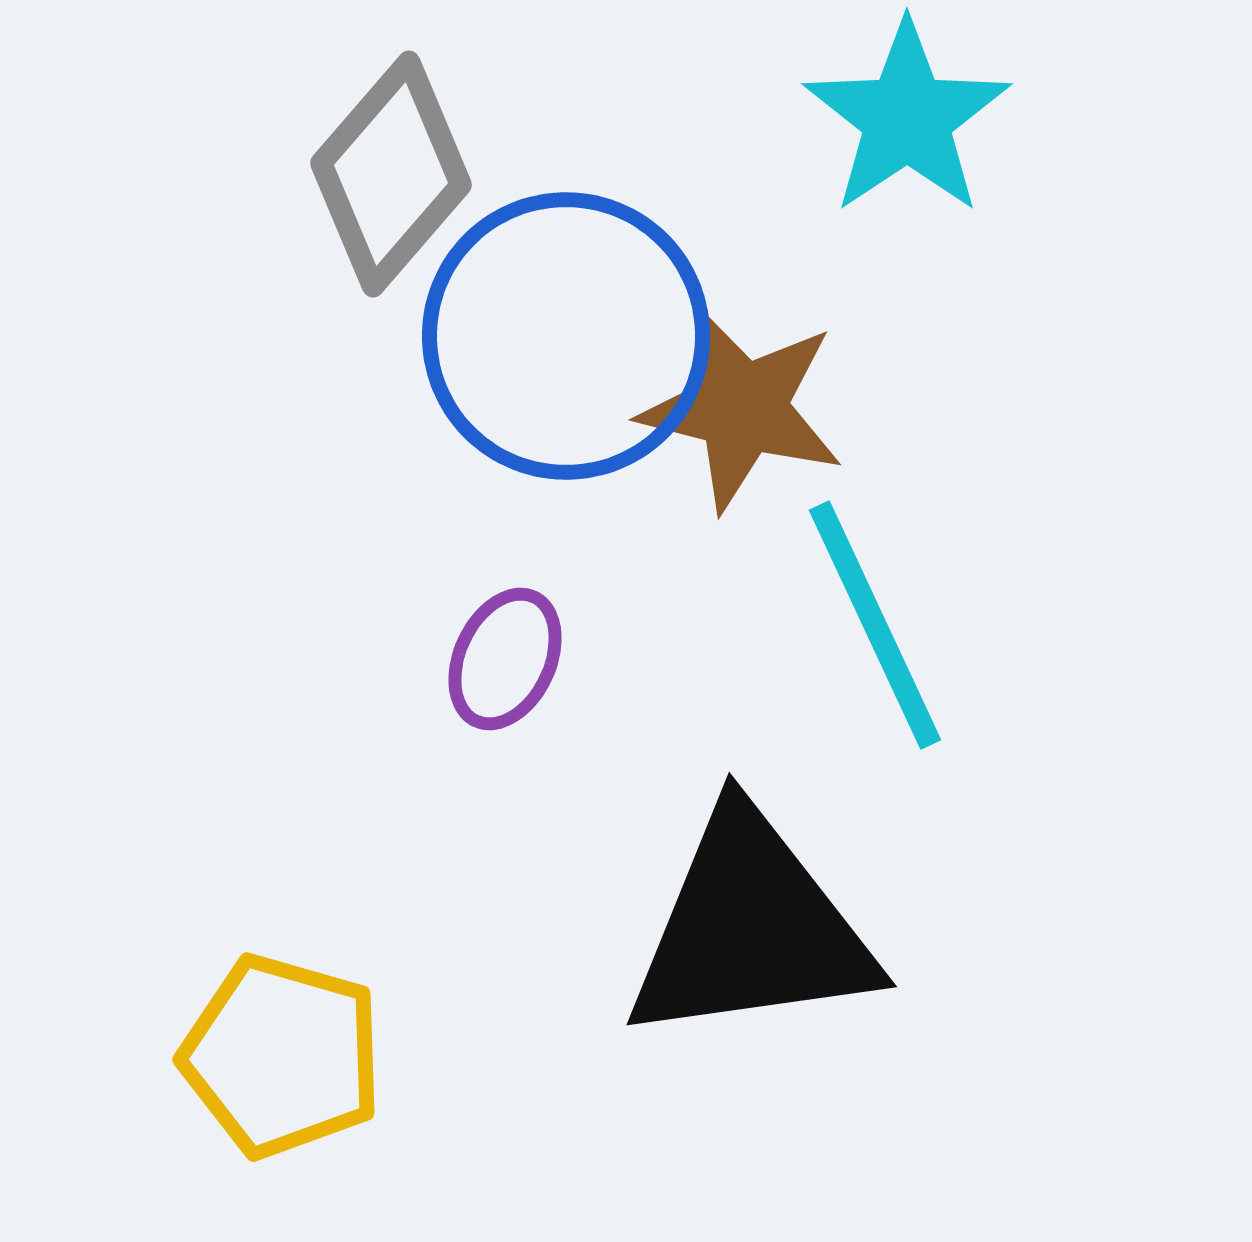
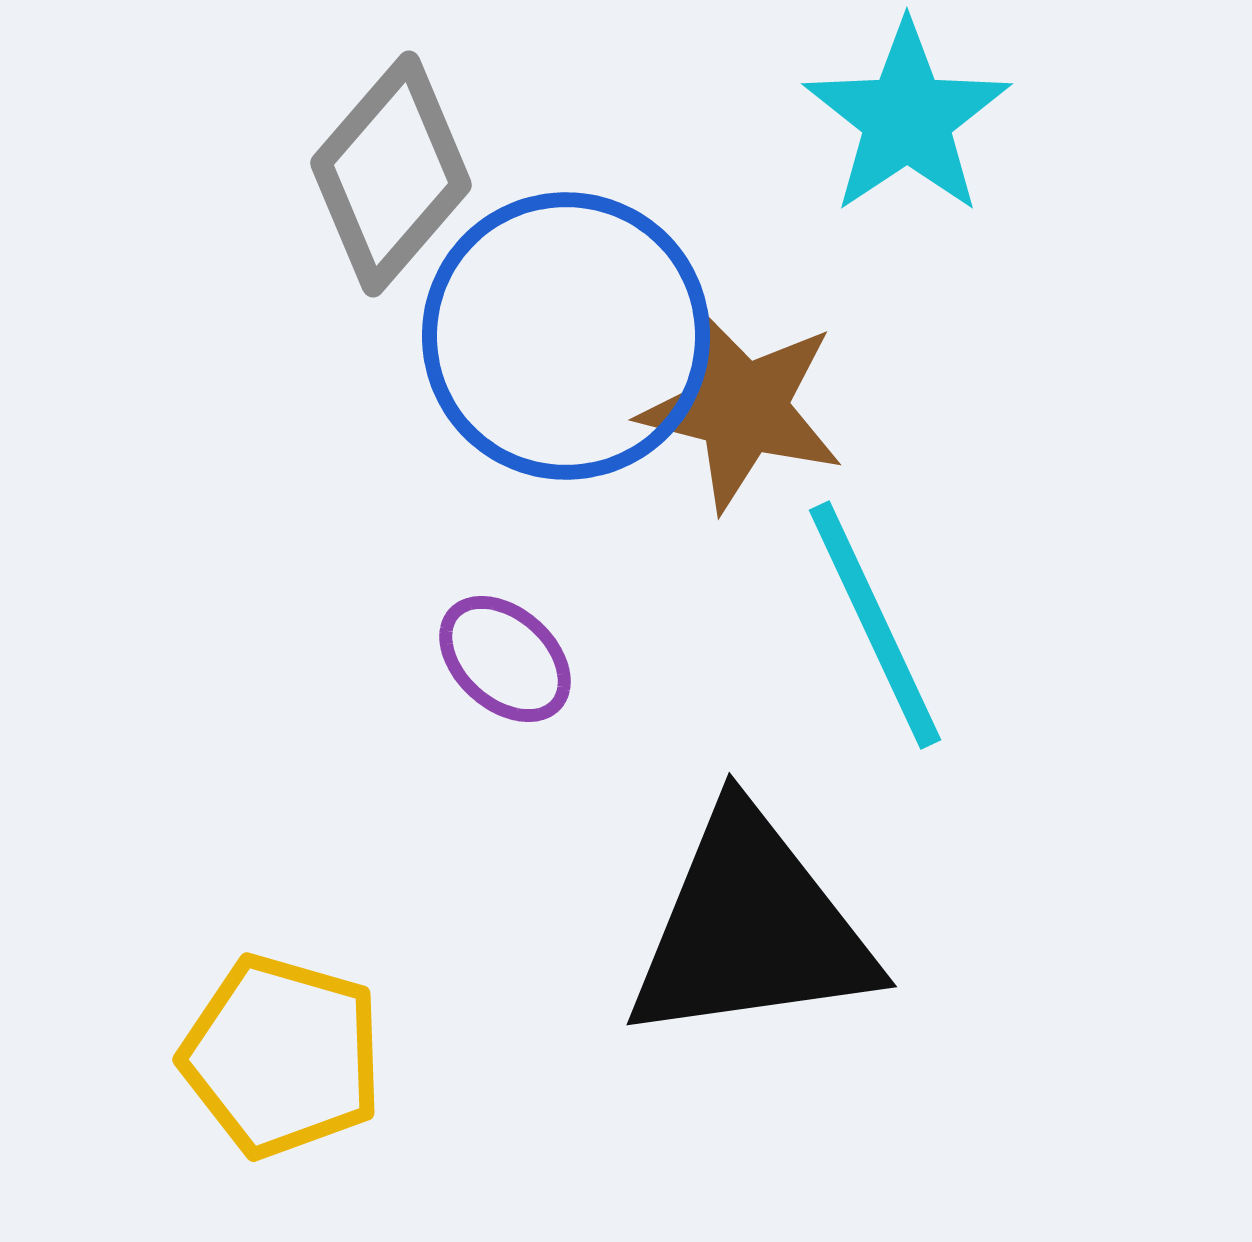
purple ellipse: rotated 73 degrees counterclockwise
